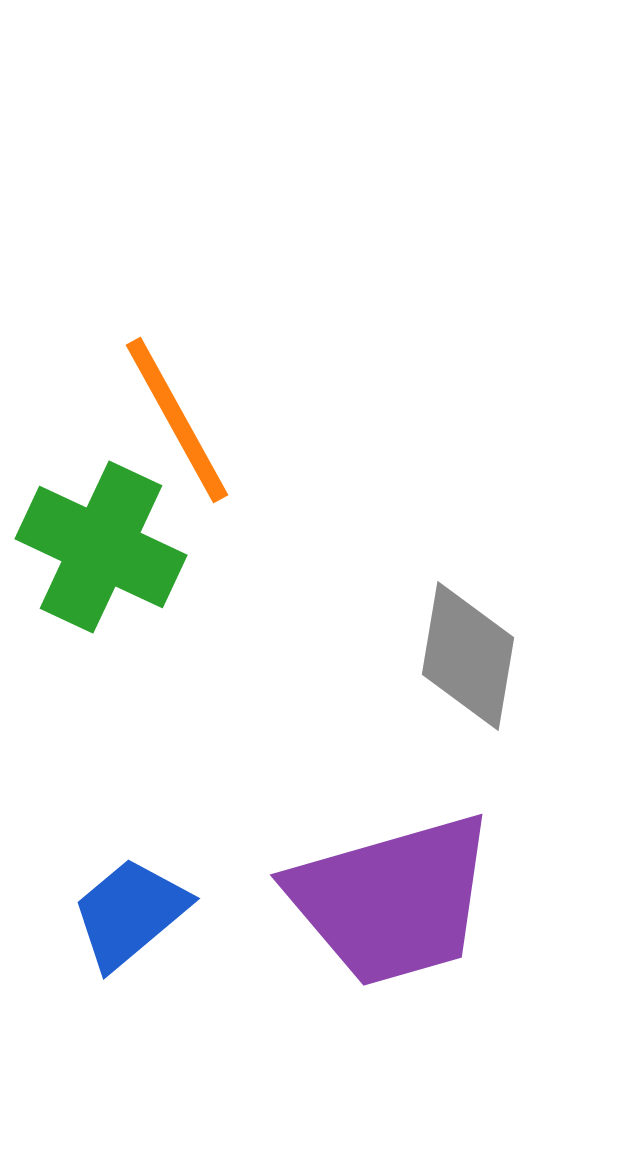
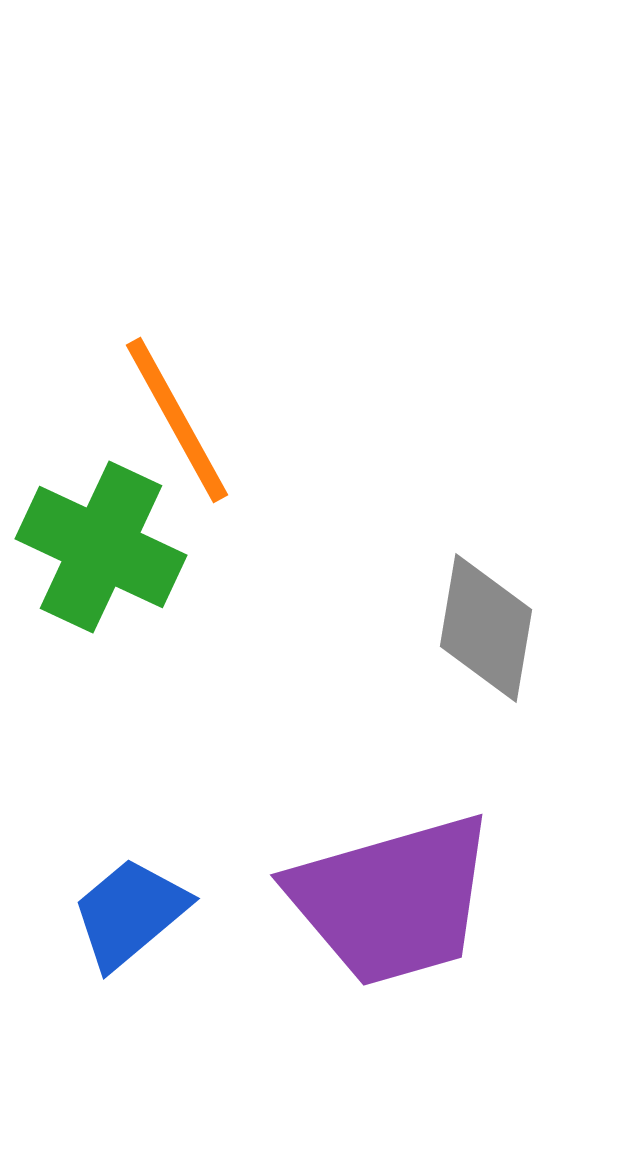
gray diamond: moved 18 px right, 28 px up
